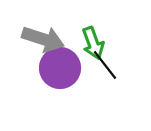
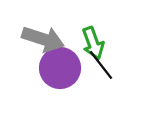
black line: moved 4 px left
